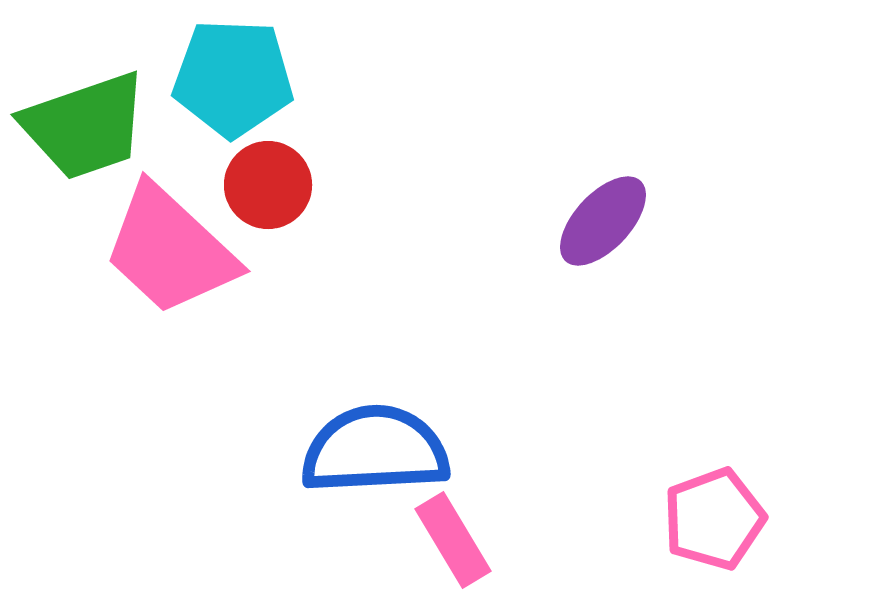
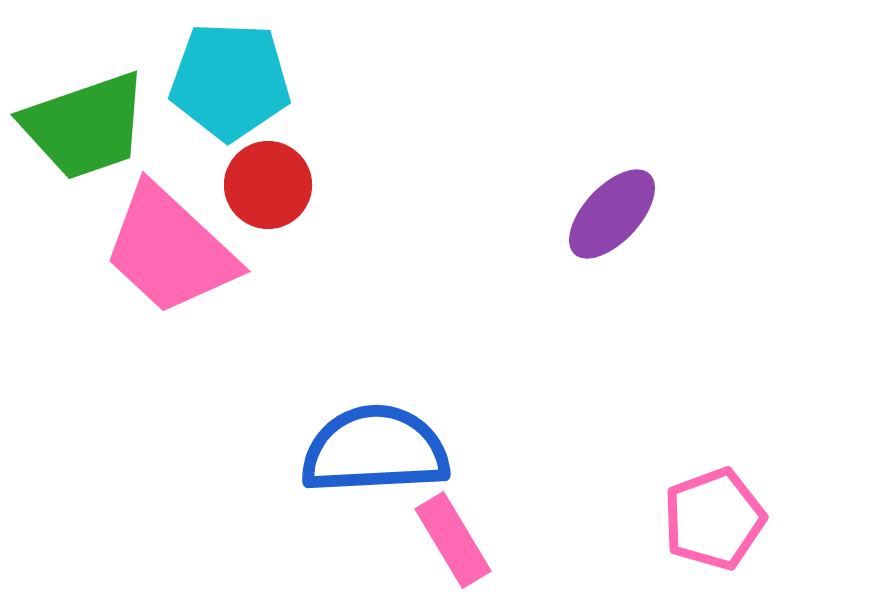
cyan pentagon: moved 3 px left, 3 px down
purple ellipse: moved 9 px right, 7 px up
